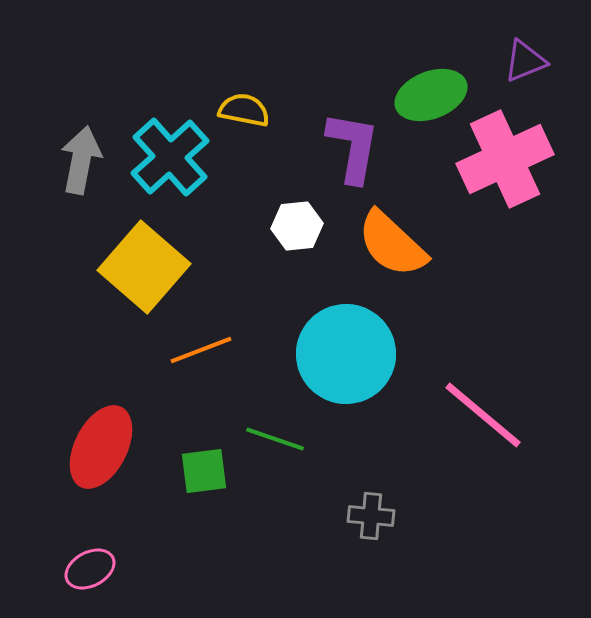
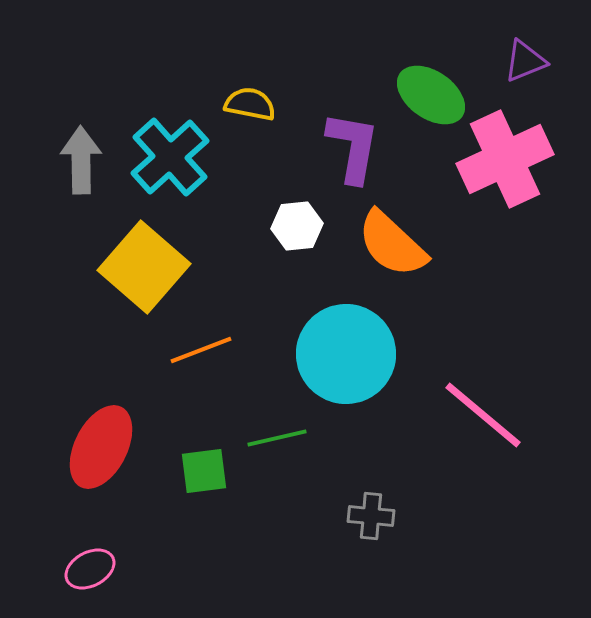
green ellipse: rotated 56 degrees clockwise
yellow semicircle: moved 6 px right, 6 px up
gray arrow: rotated 12 degrees counterclockwise
green line: moved 2 px right, 1 px up; rotated 32 degrees counterclockwise
